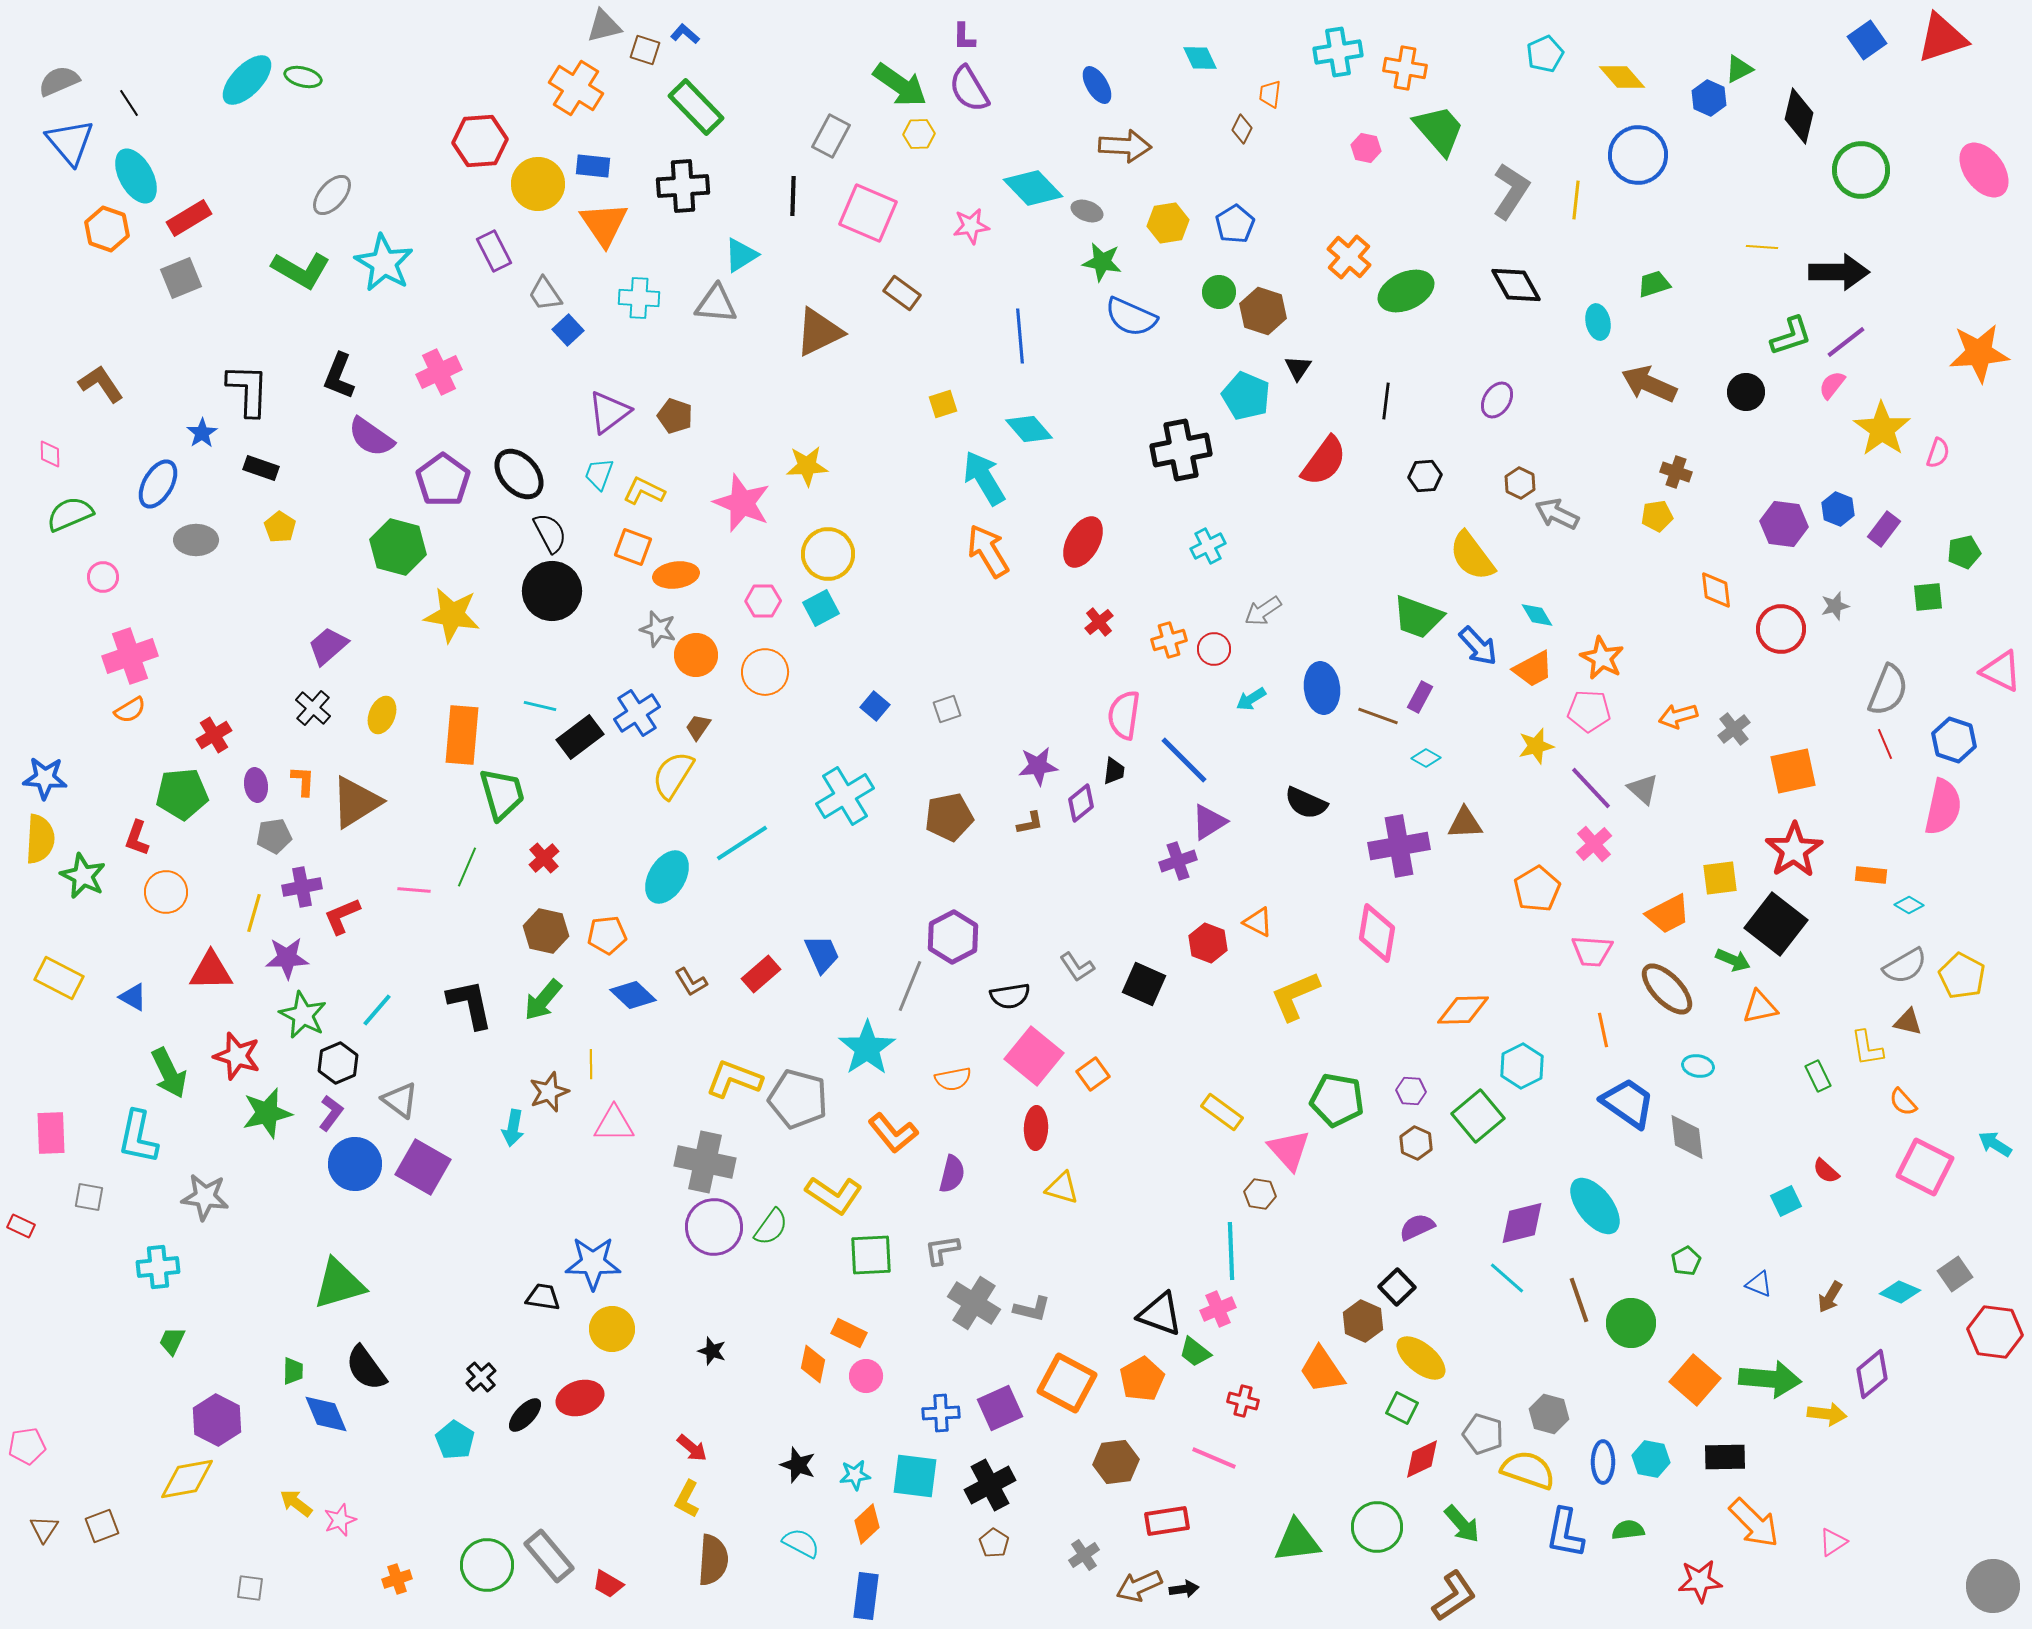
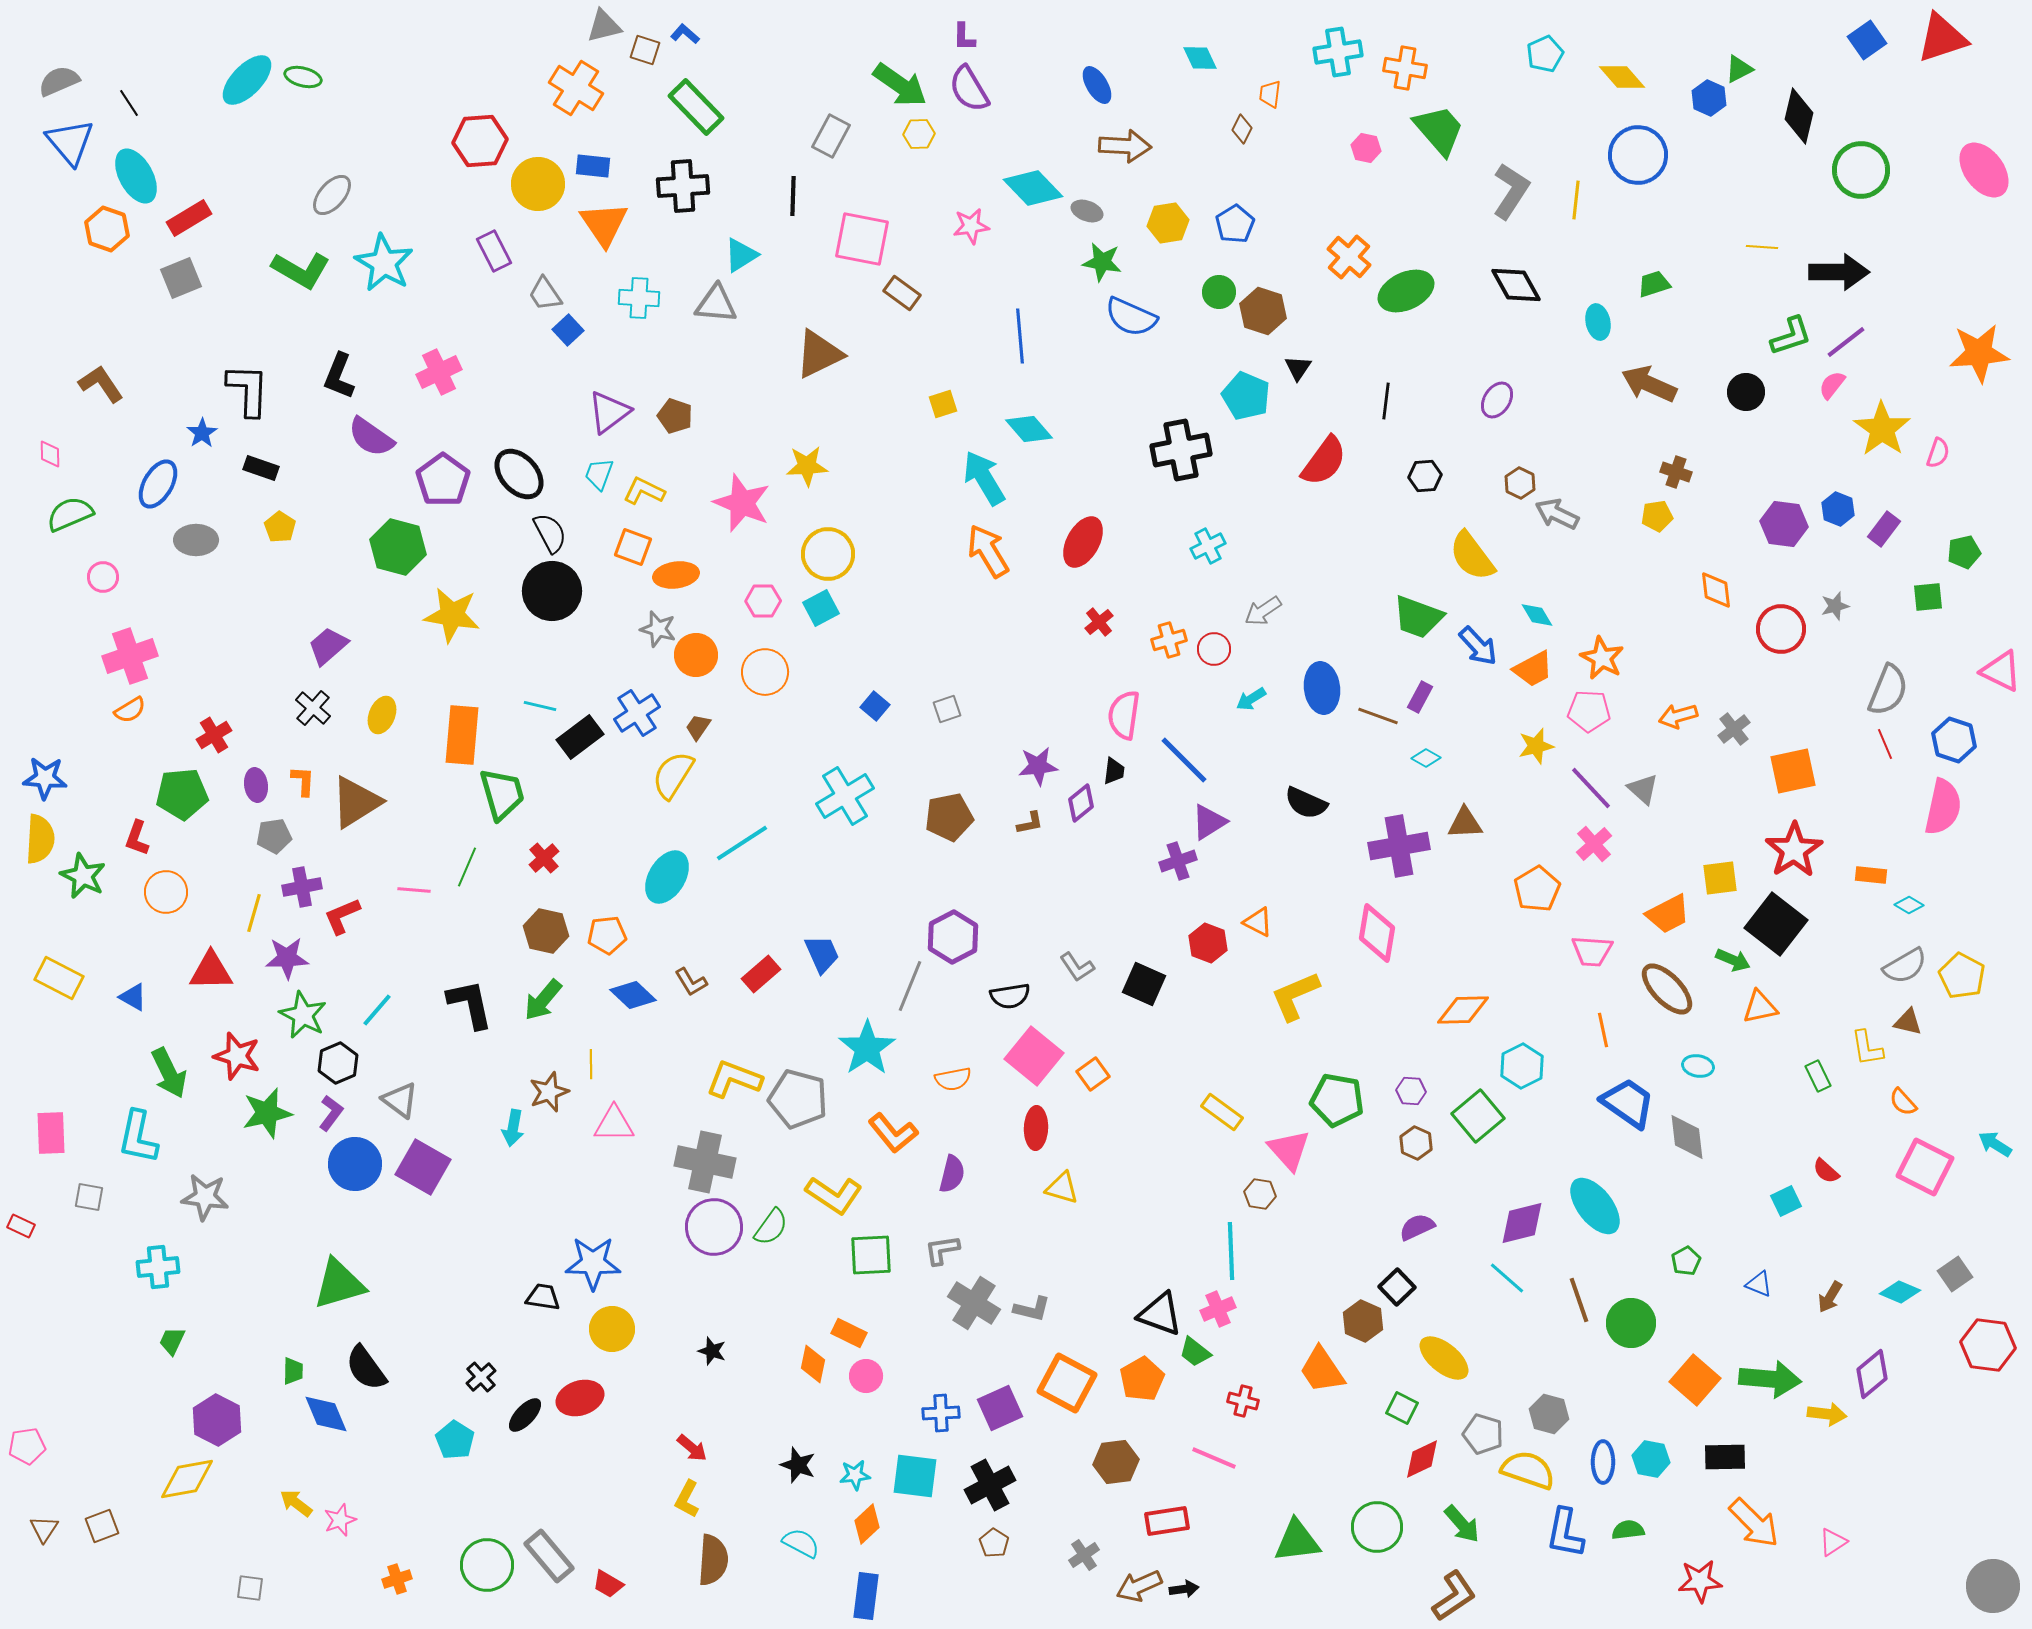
pink square at (868, 213): moved 6 px left, 26 px down; rotated 12 degrees counterclockwise
brown triangle at (819, 332): moved 22 px down
red hexagon at (1995, 1332): moved 7 px left, 13 px down
yellow ellipse at (1421, 1358): moved 23 px right
